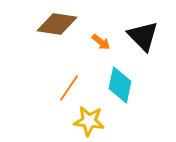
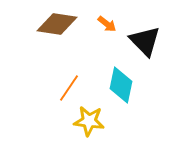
black triangle: moved 2 px right, 5 px down
orange arrow: moved 6 px right, 18 px up
cyan diamond: moved 1 px right
